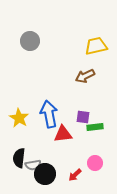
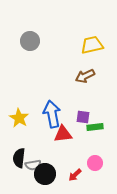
yellow trapezoid: moved 4 px left, 1 px up
blue arrow: moved 3 px right
